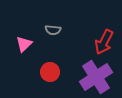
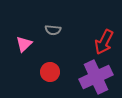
purple cross: rotated 8 degrees clockwise
